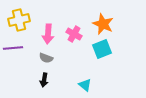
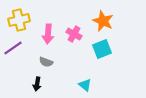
orange star: moved 3 px up
purple line: rotated 30 degrees counterclockwise
gray semicircle: moved 4 px down
black arrow: moved 7 px left, 4 px down
